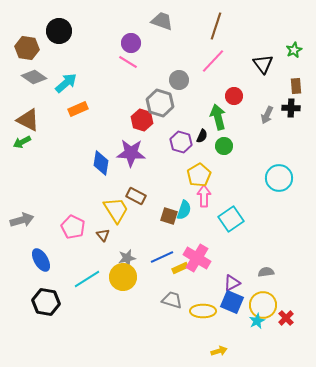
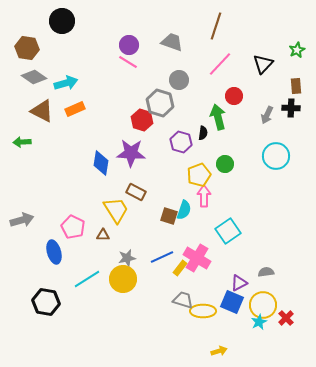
gray trapezoid at (162, 21): moved 10 px right, 21 px down
black circle at (59, 31): moved 3 px right, 10 px up
purple circle at (131, 43): moved 2 px left, 2 px down
green star at (294, 50): moved 3 px right
pink line at (213, 61): moved 7 px right, 3 px down
black triangle at (263, 64): rotated 20 degrees clockwise
cyan arrow at (66, 83): rotated 25 degrees clockwise
orange rectangle at (78, 109): moved 3 px left
brown triangle at (28, 120): moved 14 px right, 9 px up
black semicircle at (202, 136): moved 1 px right, 3 px up; rotated 16 degrees counterclockwise
green arrow at (22, 142): rotated 24 degrees clockwise
green circle at (224, 146): moved 1 px right, 18 px down
yellow pentagon at (199, 175): rotated 10 degrees clockwise
cyan circle at (279, 178): moved 3 px left, 22 px up
brown rectangle at (136, 196): moved 4 px up
cyan square at (231, 219): moved 3 px left, 12 px down
brown triangle at (103, 235): rotated 48 degrees counterclockwise
blue ellipse at (41, 260): moved 13 px right, 8 px up; rotated 15 degrees clockwise
yellow rectangle at (180, 268): rotated 28 degrees counterclockwise
yellow circle at (123, 277): moved 2 px down
purple triangle at (232, 283): moved 7 px right
gray trapezoid at (172, 300): moved 11 px right
cyan star at (257, 321): moved 2 px right, 1 px down
